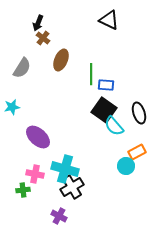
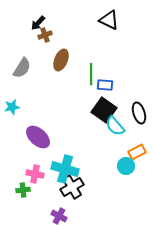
black arrow: rotated 21 degrees clockwise
brown cross: moved 2 px right, 3 px up; rotated 32 degrees clockwise
blue rectangle: moved 1 px left
cyan semicircle: moved 1 px right
